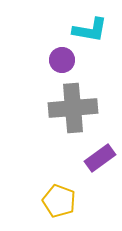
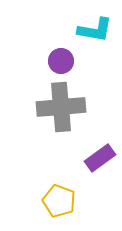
cyan L-shape: moved 5 px right
purple circle: moved 1 px left, 1 px down
gray cross: moved 12 px left, 1 px up
